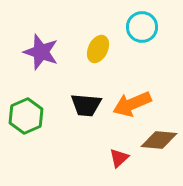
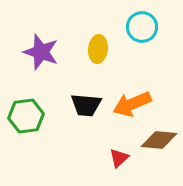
yellow ellipse: rotated 20 degrees counterclockwise
green hexagon: rotated 16 degrees clockwise
